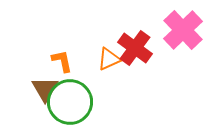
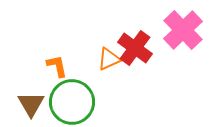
orange L-shape: moved 5 px left, 5 px down
brown triangle: moved 14 px left, 15 px down
green circle: moved 2 px right
